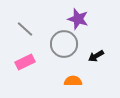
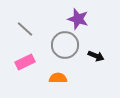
gray circle: moved 1 px right, 1 px down
black arrow: rotated 126 degrees counterclockwise
orange semicircle: moved 15 px left, 3 px up
